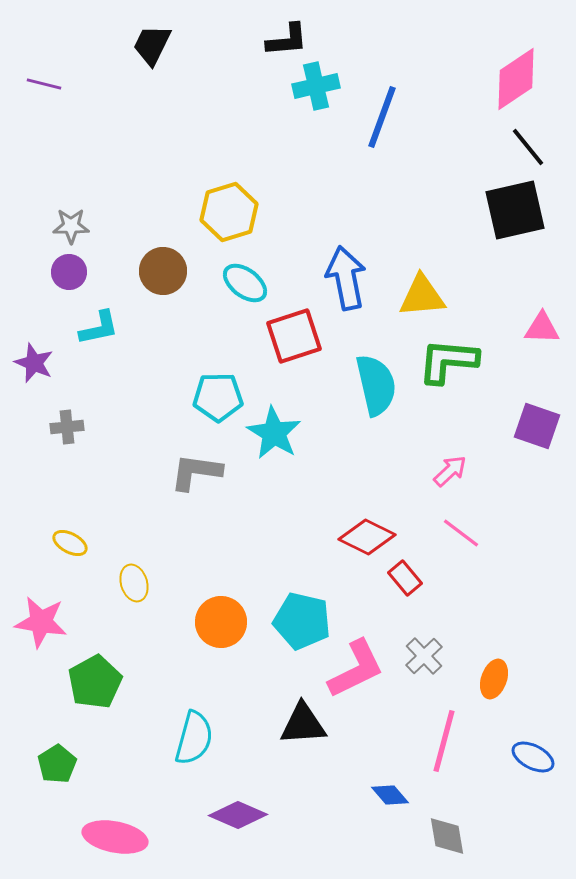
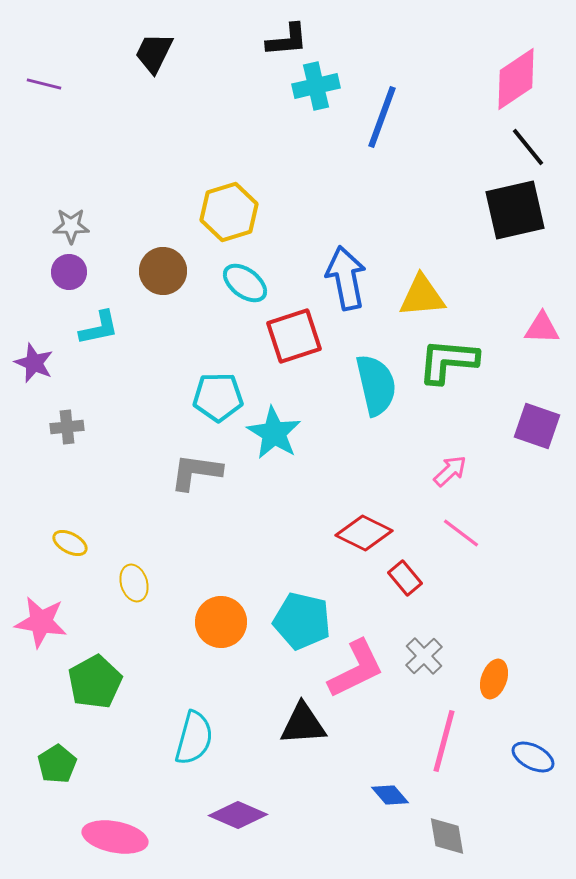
black trapezoid at (152, 45): moved 2 px right, 8 px down
red diamond at (367, 537): moved 3 px left, 4 px up
